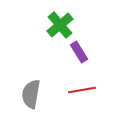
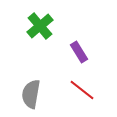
green cross: moved 20 px left, 1 px down
red line: rotated 48 degrees clockwise
